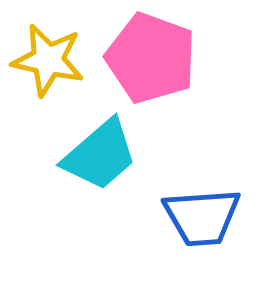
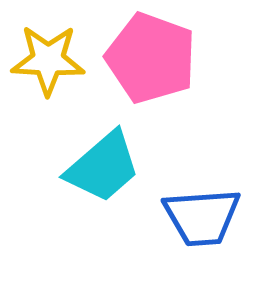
yellow star: rotated 10 degrees counterclockwise
cyan trapezoid: moved 3 px right, 12 px down
